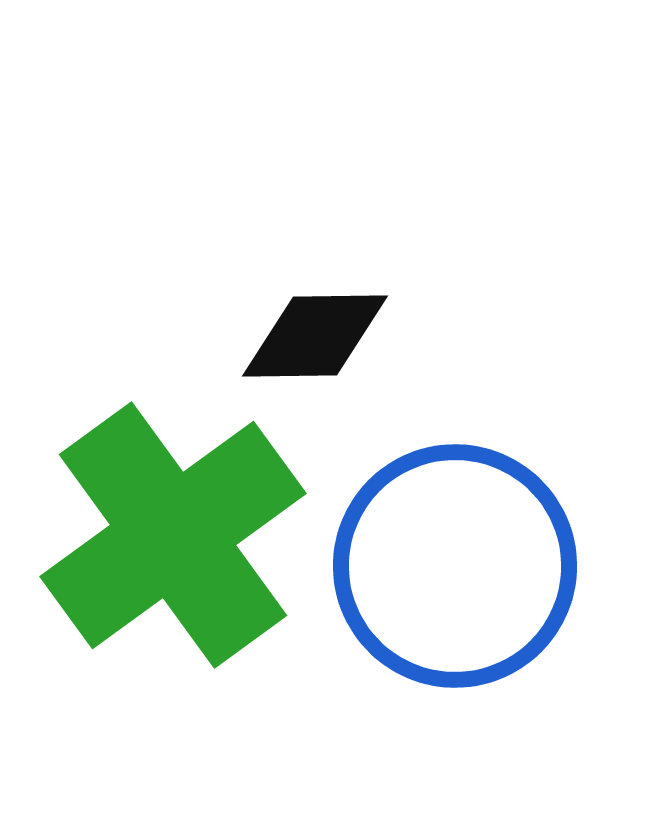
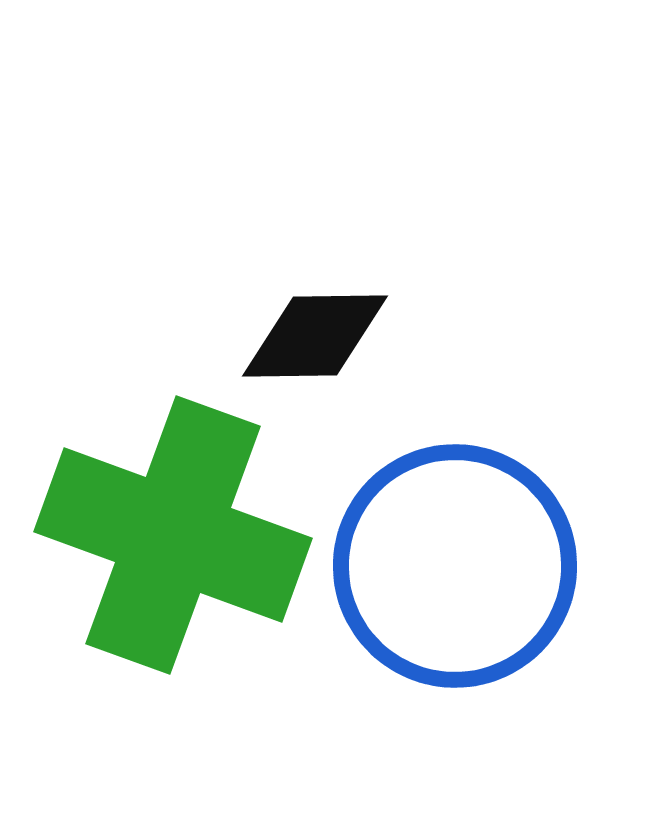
green cross: rotated 34 degrees counterclockwise
